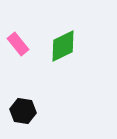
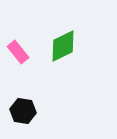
pink rectangle: moved 8 px down
